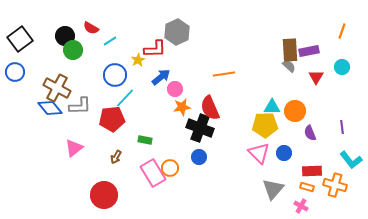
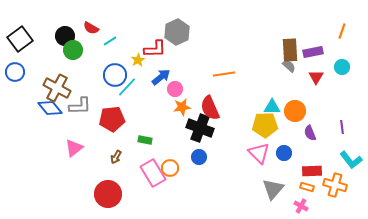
purple rectangle at (309, 51): moved 4 px right, 1 px down
cyan line at (125, 98): moved 2 px right, 11 px up
red circle at (104, 195): moved 4 px right, 1 px up
